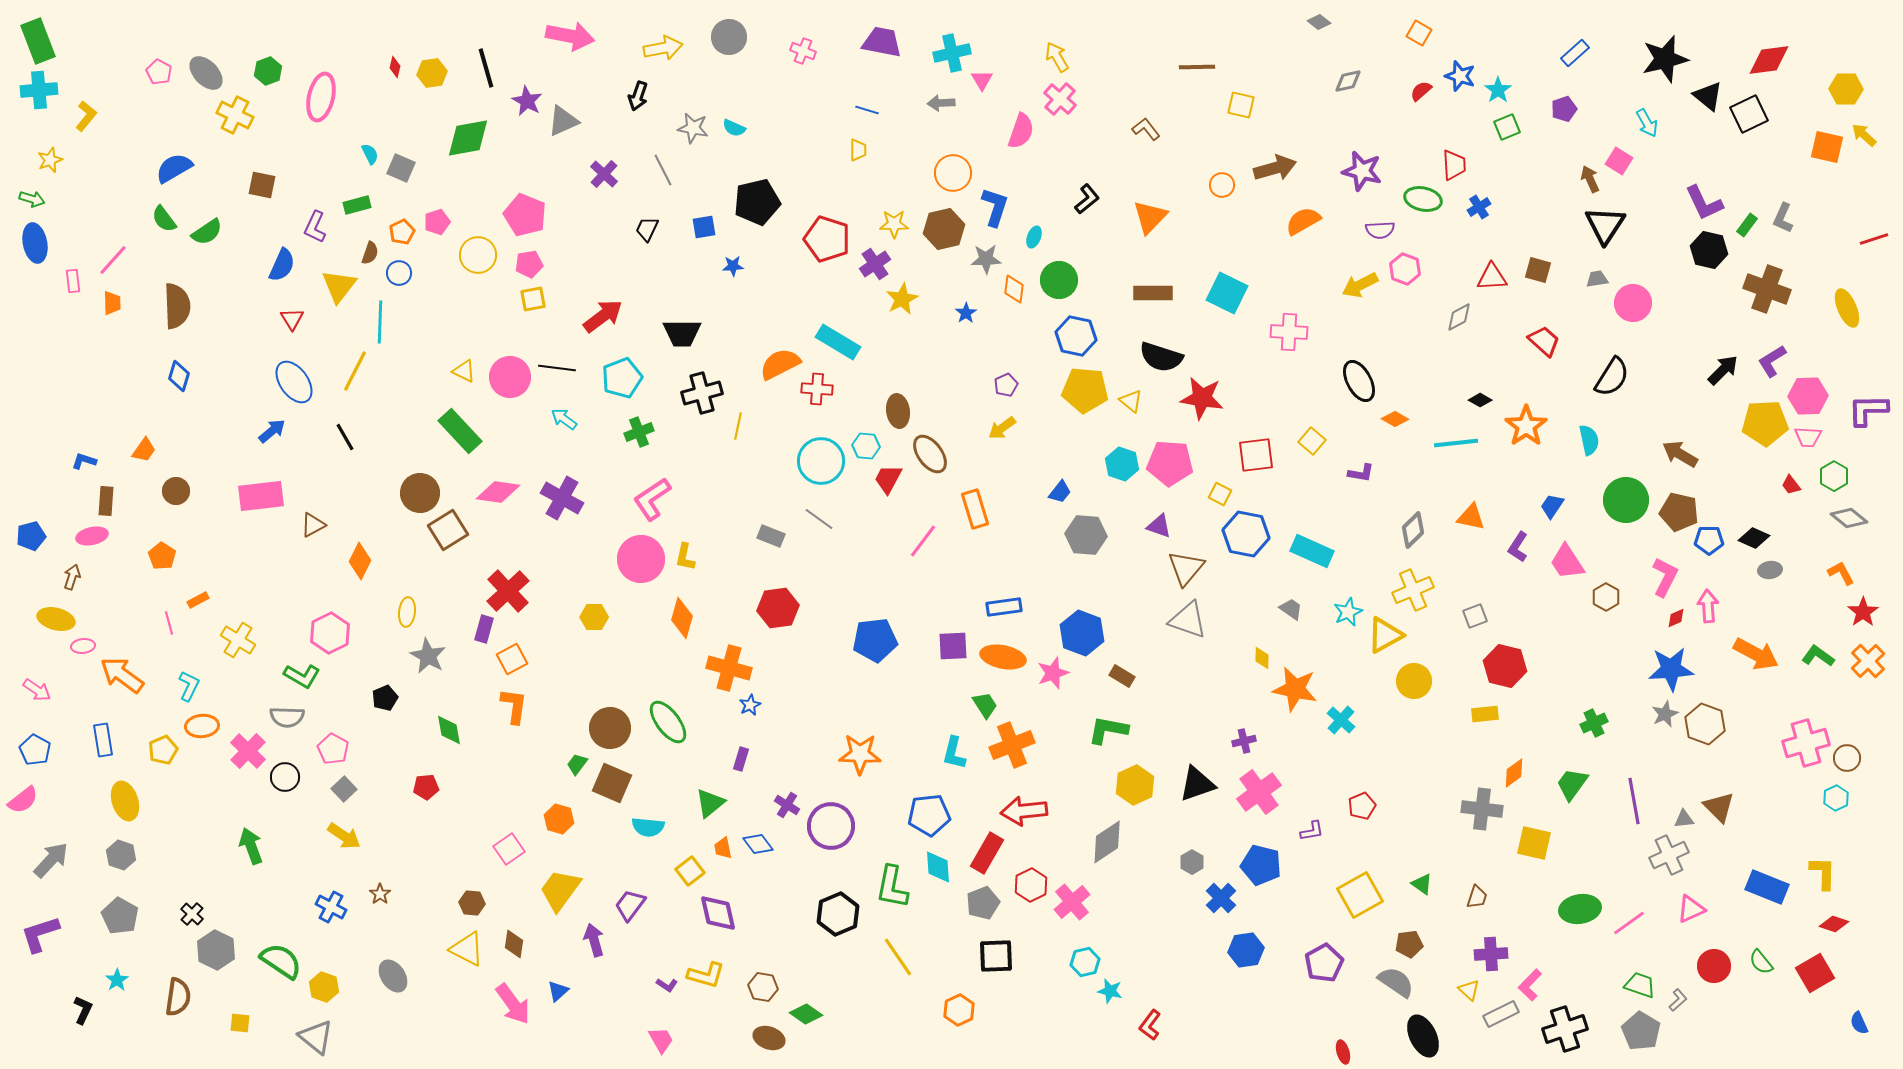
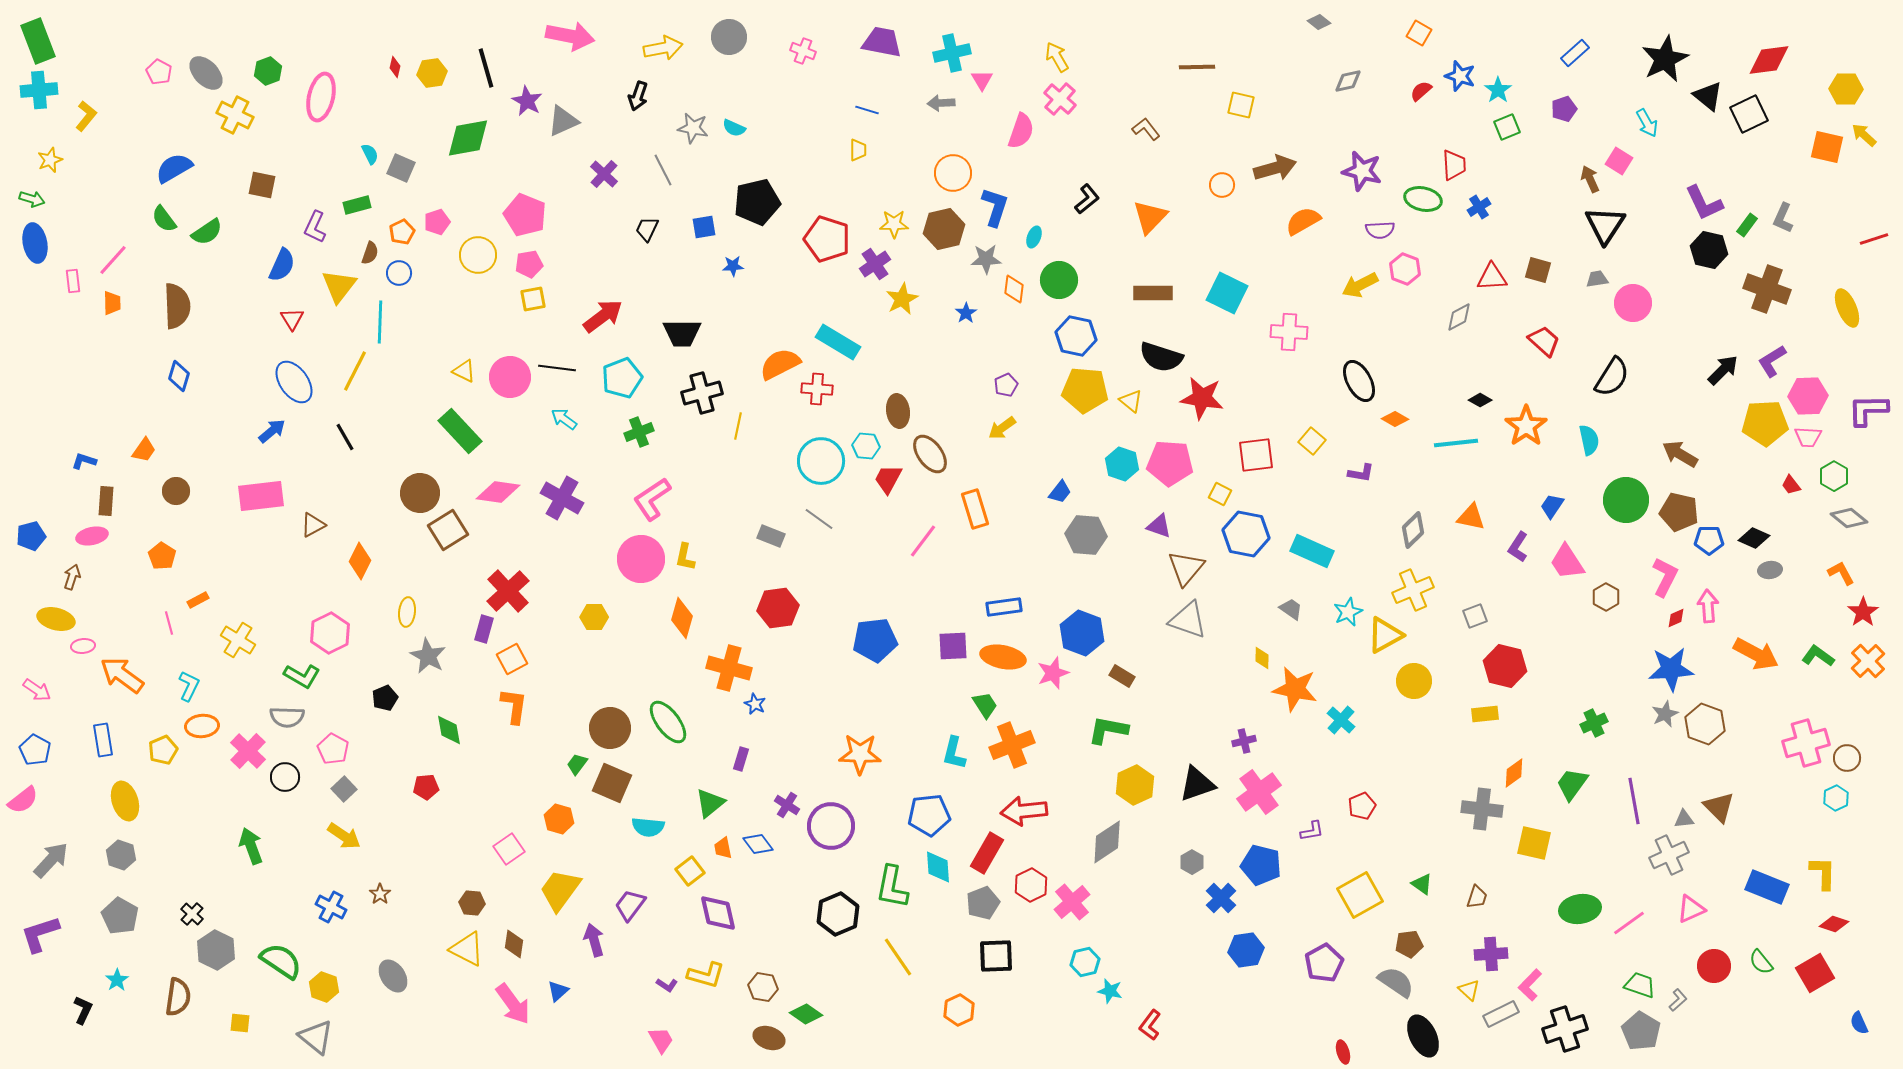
black star at (1665, 59): rotated 12 degrees counterclockwise
blue star at (750, 705): moved 5 px right, 1 px up; rotated 20 degrees counterclockwise
